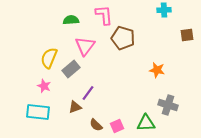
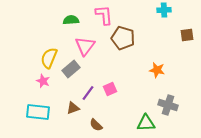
pink star: moved 1 px left, 5 px up
brown triangle: moved 2 px left, 1 px down
pink square: moved 7 px left, 37 px up
